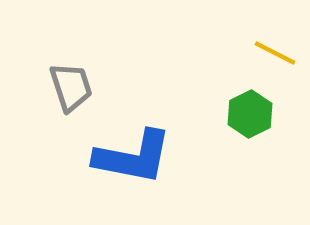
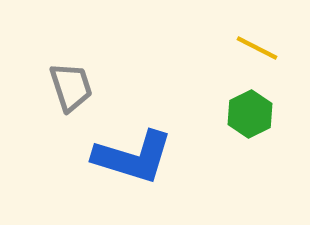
yellow line: moved 18 px left, 5 px up
blue L-shape: rotated 6 degrees clockwise
